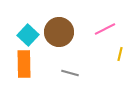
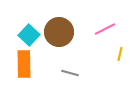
cyan square: moved 1 px right
